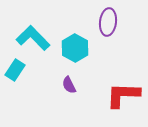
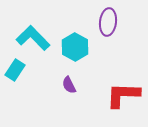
cyan hexagon: moved 1 px up
